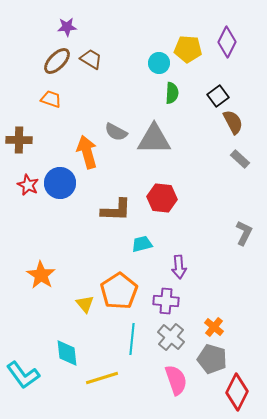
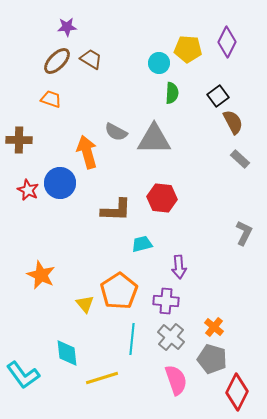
red star: moved 5 px down
orange star: rotated 8 degrees counterclockwise
